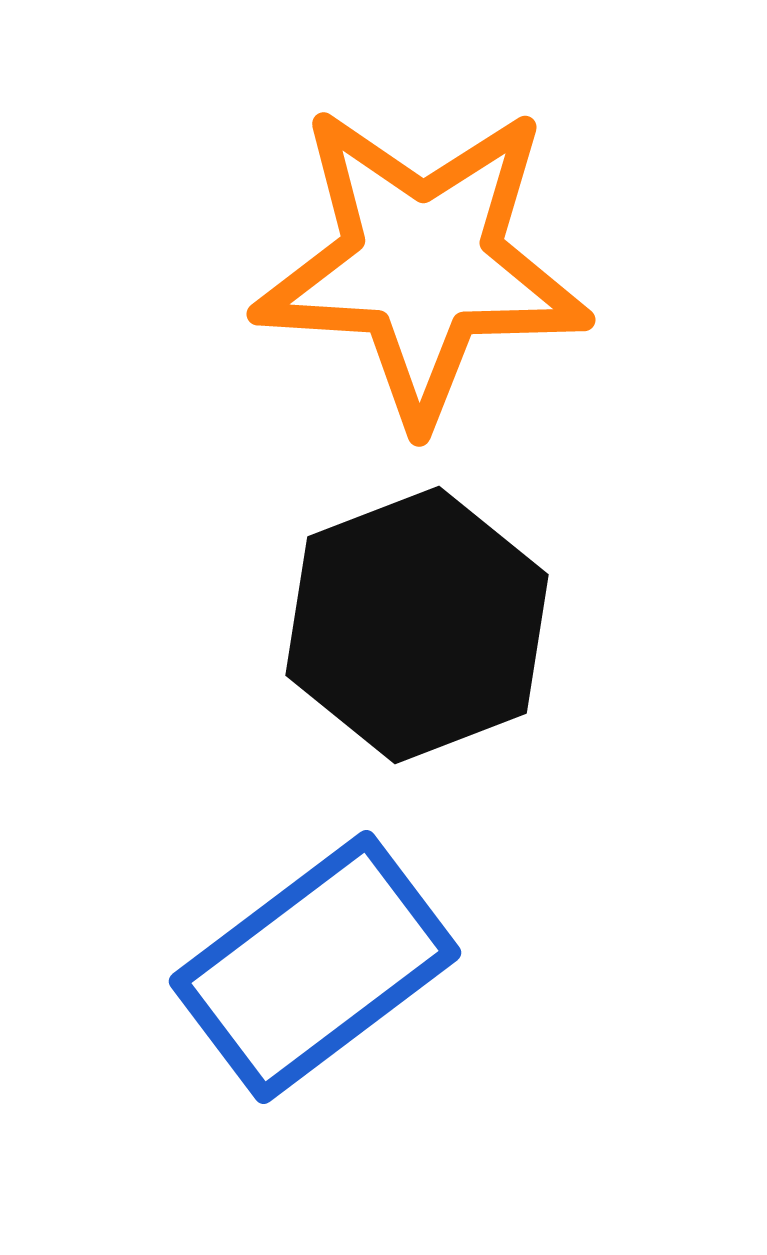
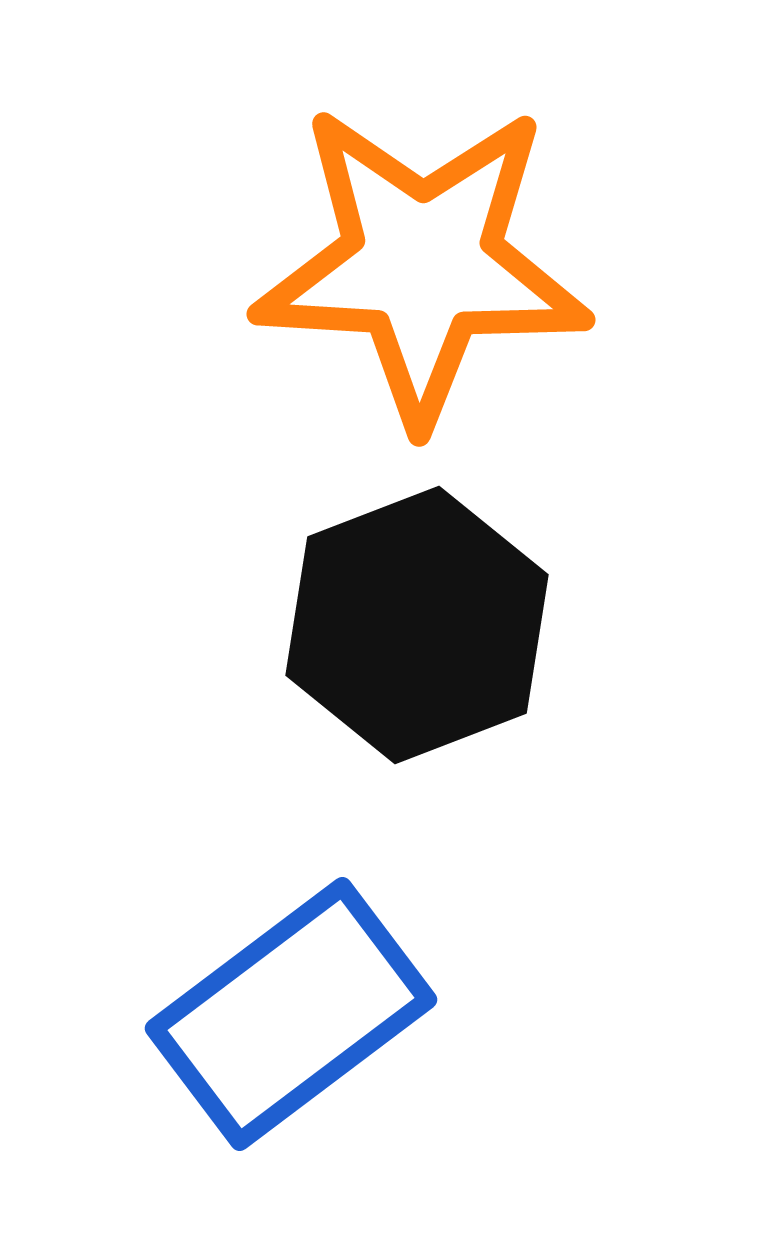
blue rectangle: moved 24 px left, 47 px down
